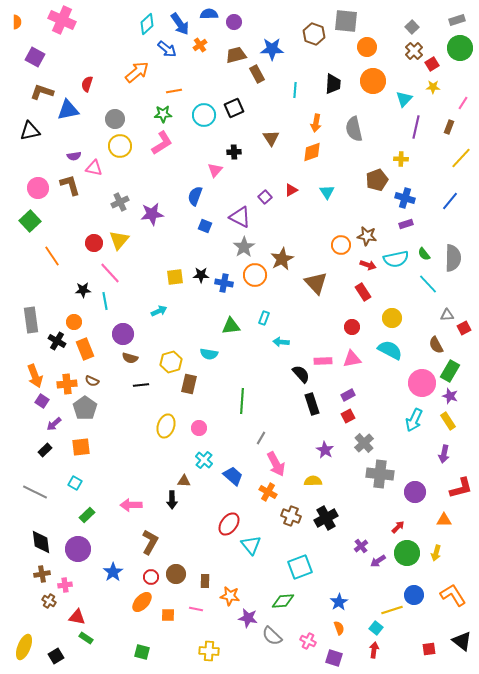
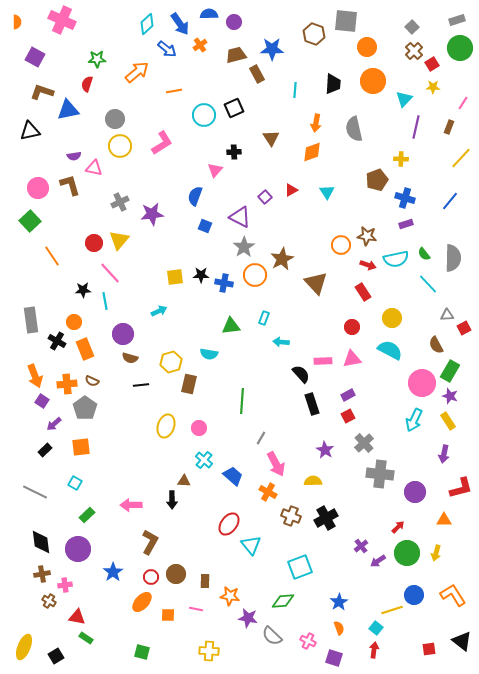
green star at (163, 114): moved 66 px left, 55 px up
